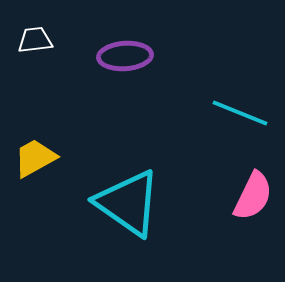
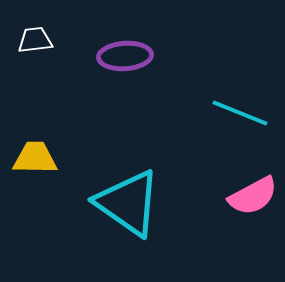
yellow trapezoid: rotated 30 degrees clockwise
pink semicircle: rotated 36 degrees clockwise
